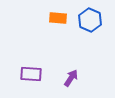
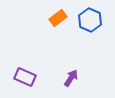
orange rectangle: rotated 42 degrees counterclockwise
purple rectangle: moved 6 px left, 3 px down; rotated 20 degrees clockwise
